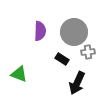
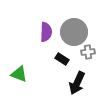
purple semicircle: moved 6 px right, 1 px down
